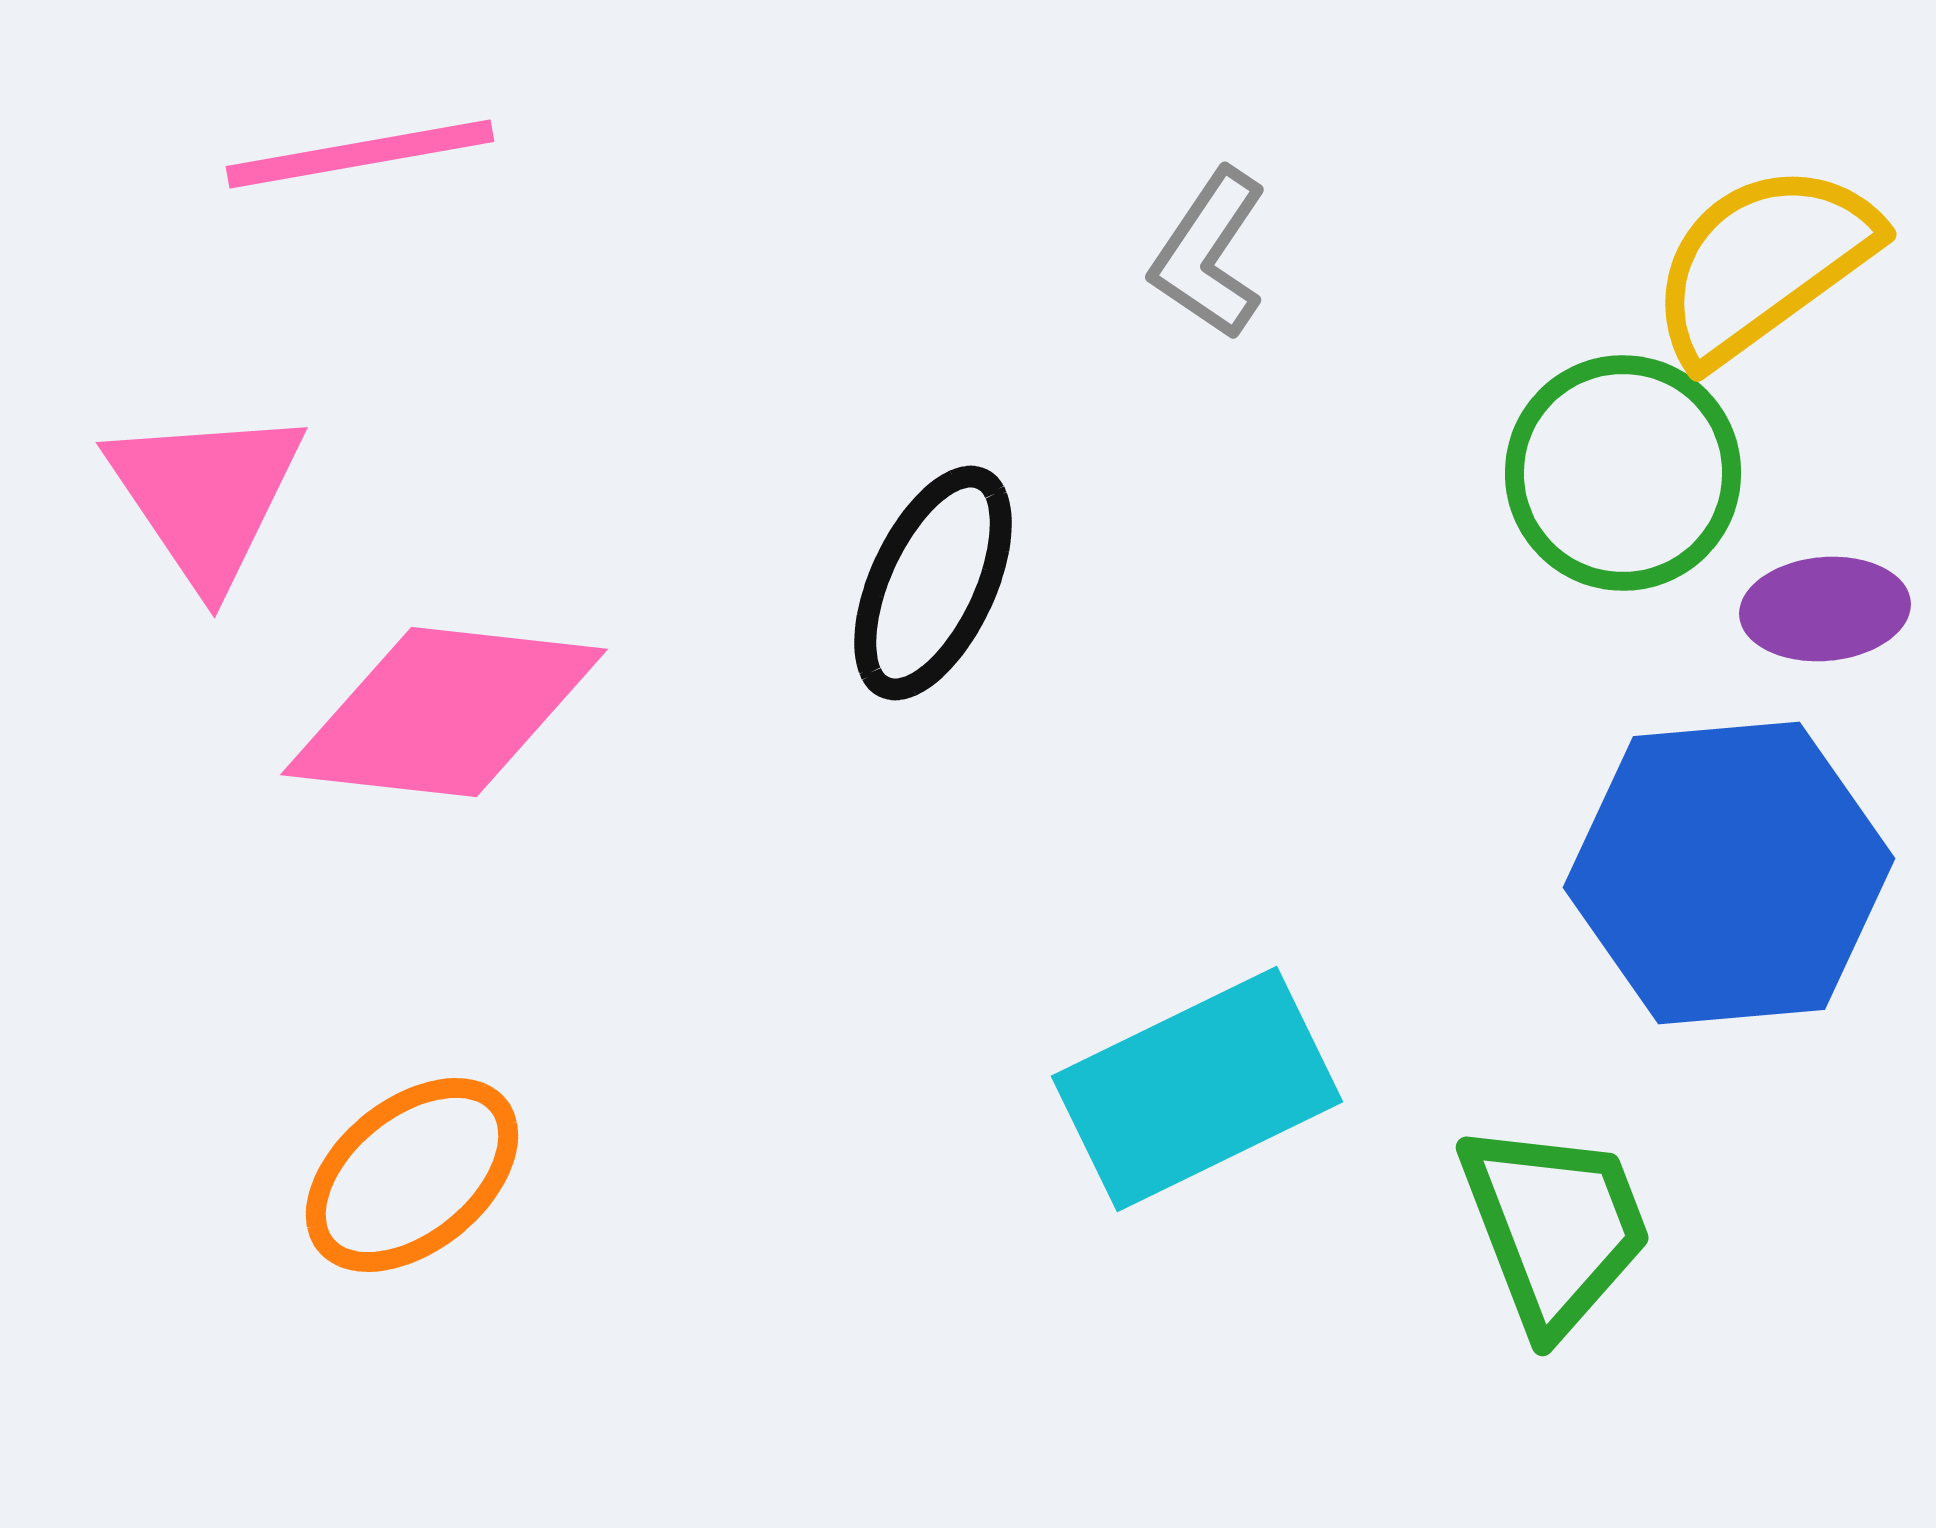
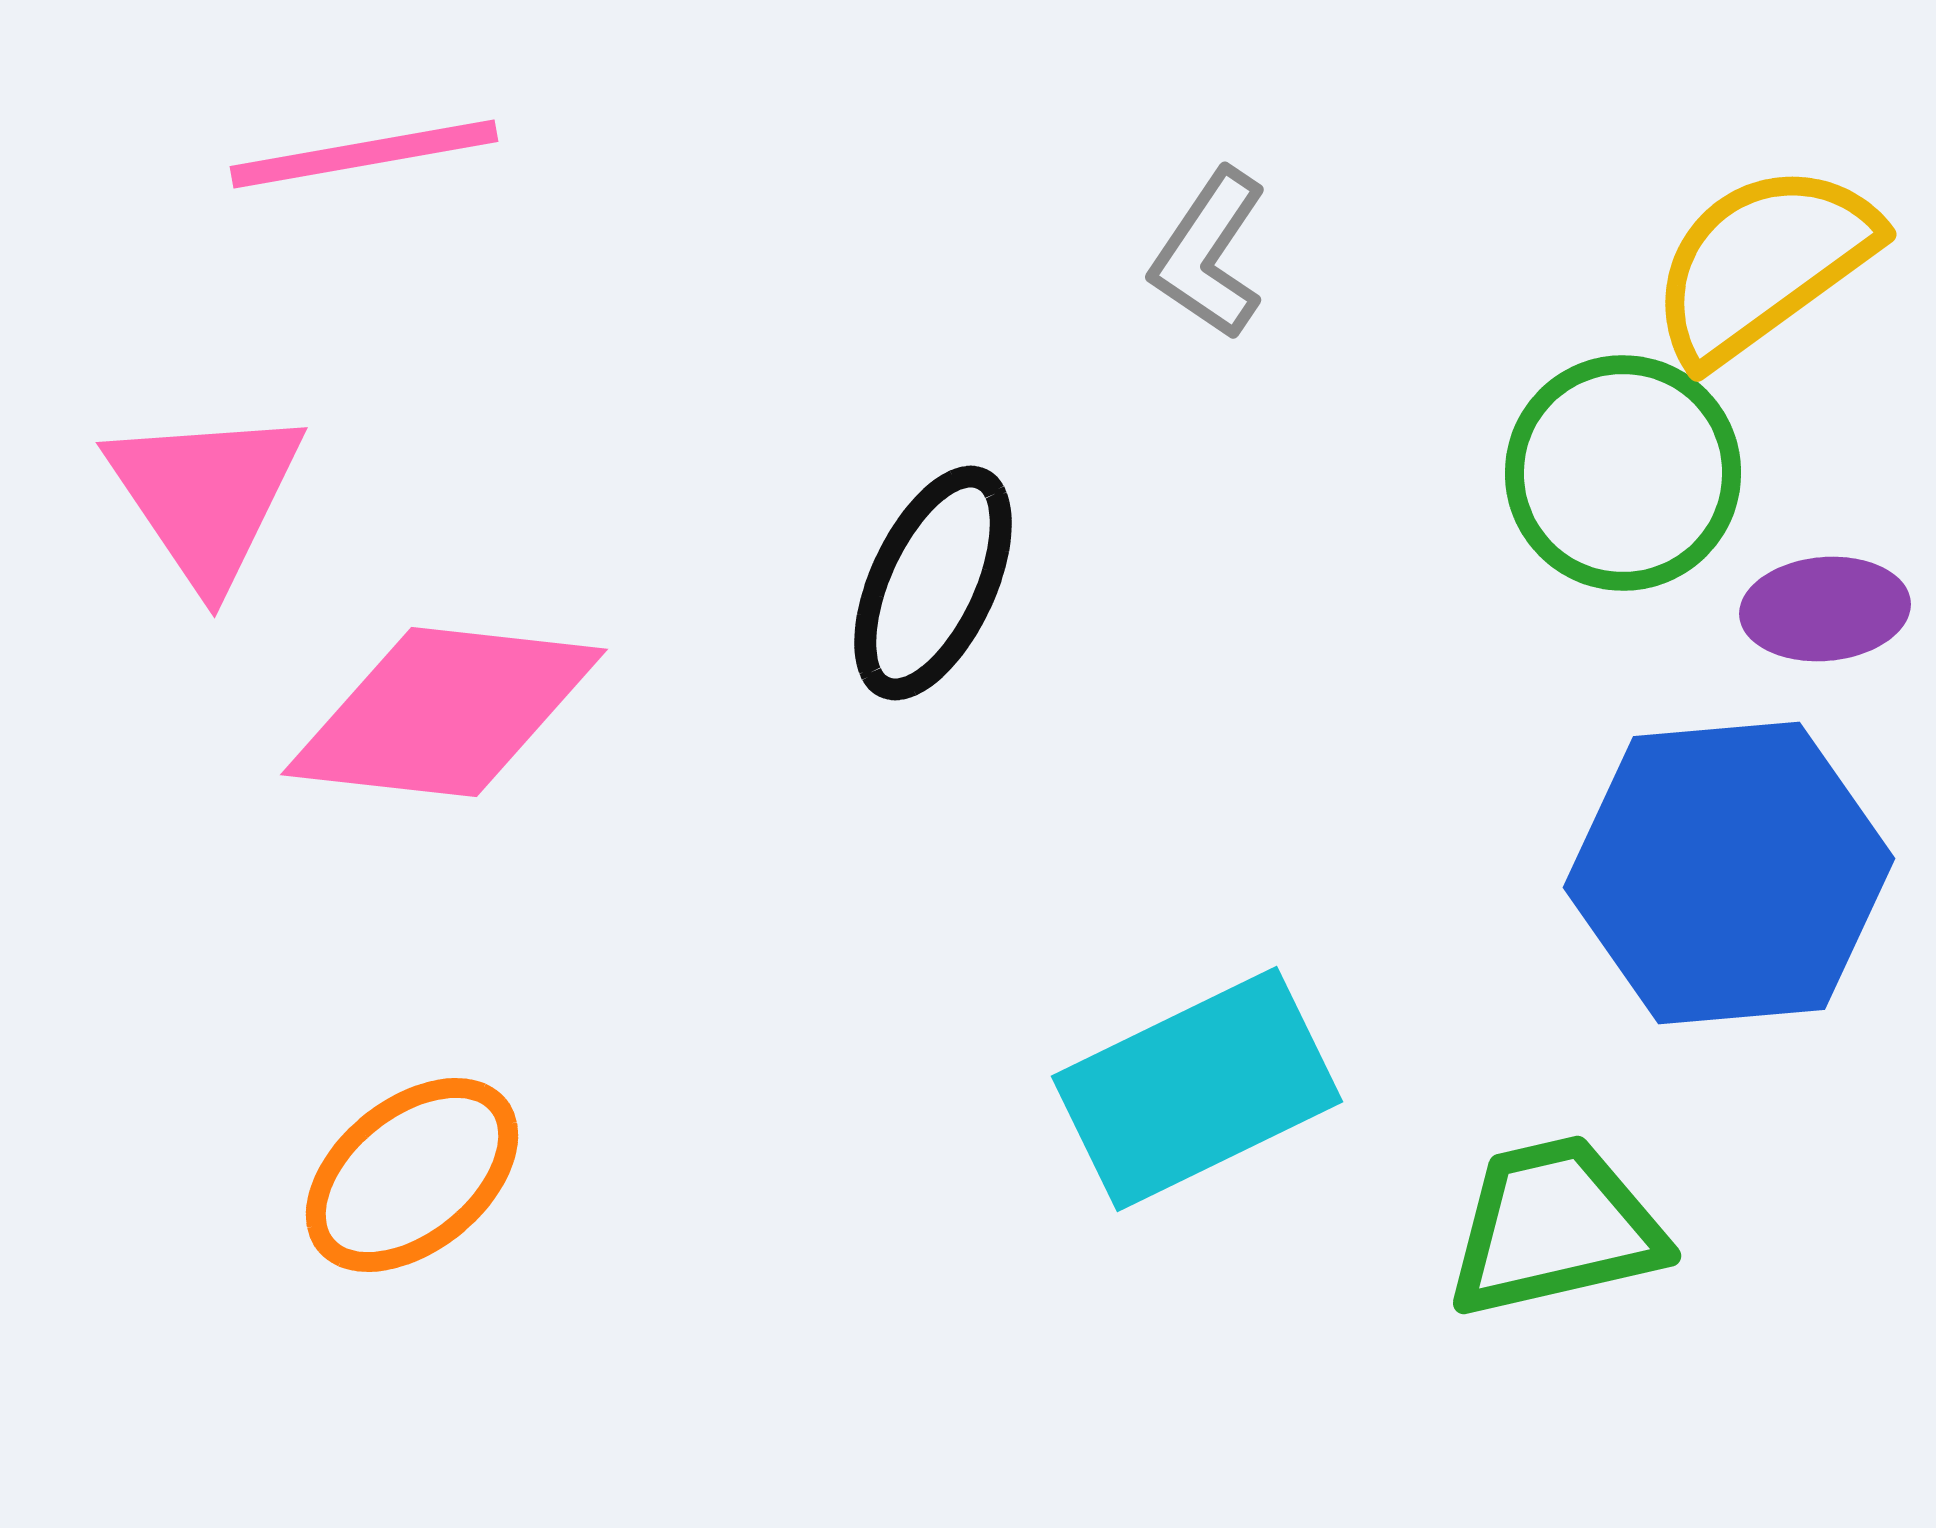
pink line: moved 4 px right
green trapezoid: rotated 82 degrees counterclockwise
